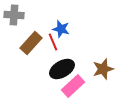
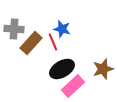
gray cross: moved 14 px down
blue star: moved 1 px right
